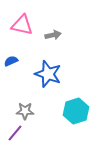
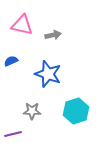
gray star: moved 7 px right
purple line: moved 2 px left, 1 px down; rotated 36 degrees clockwise
